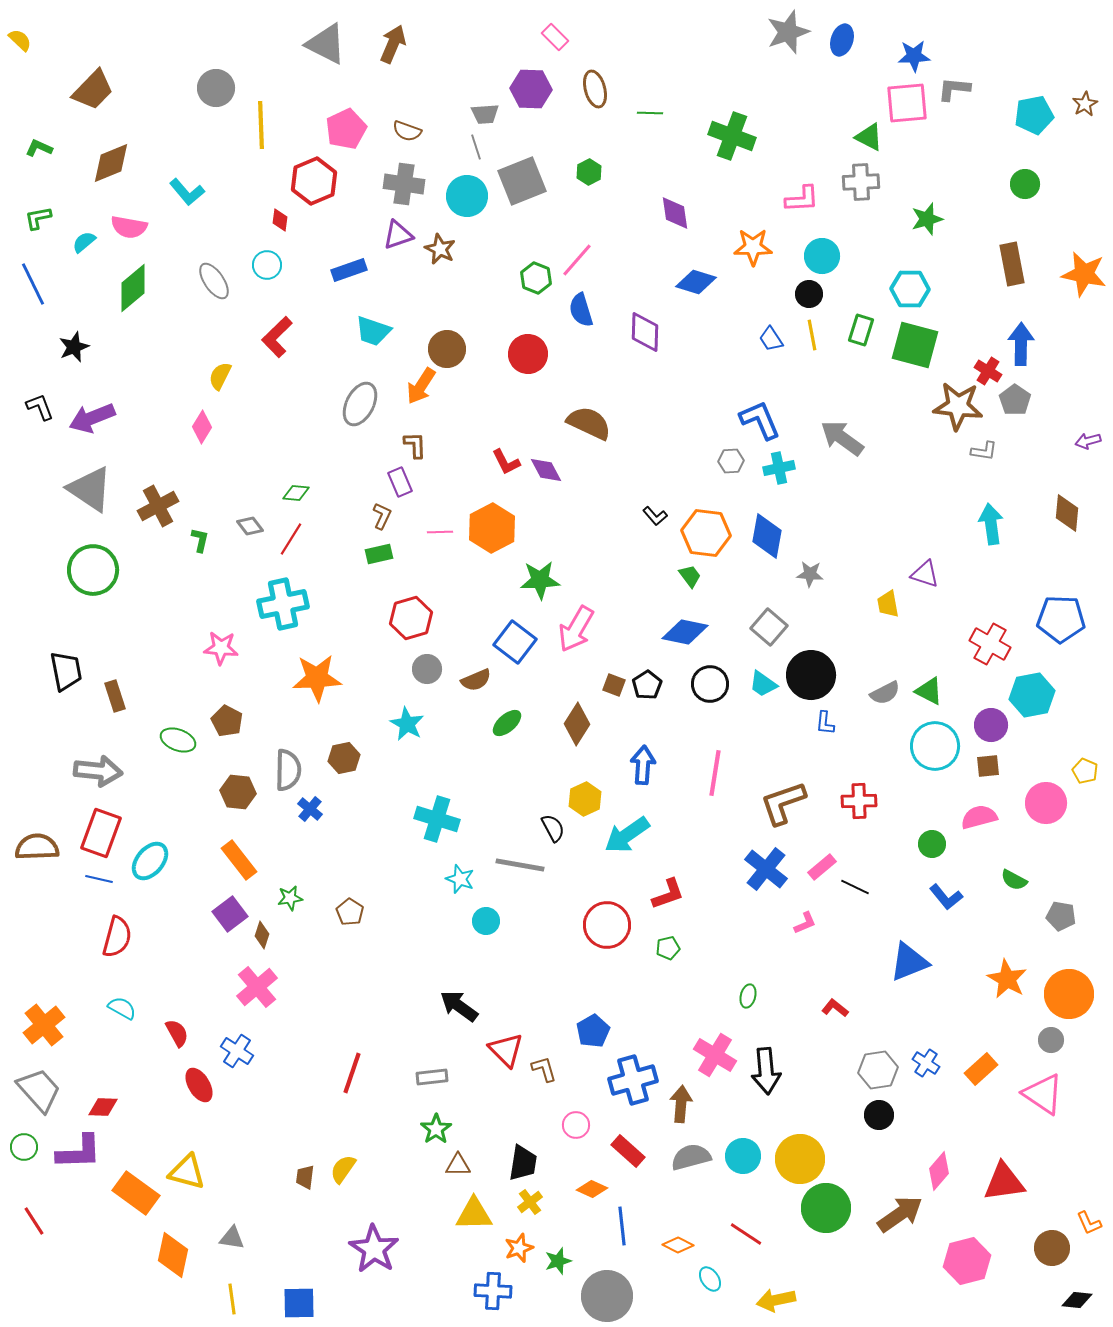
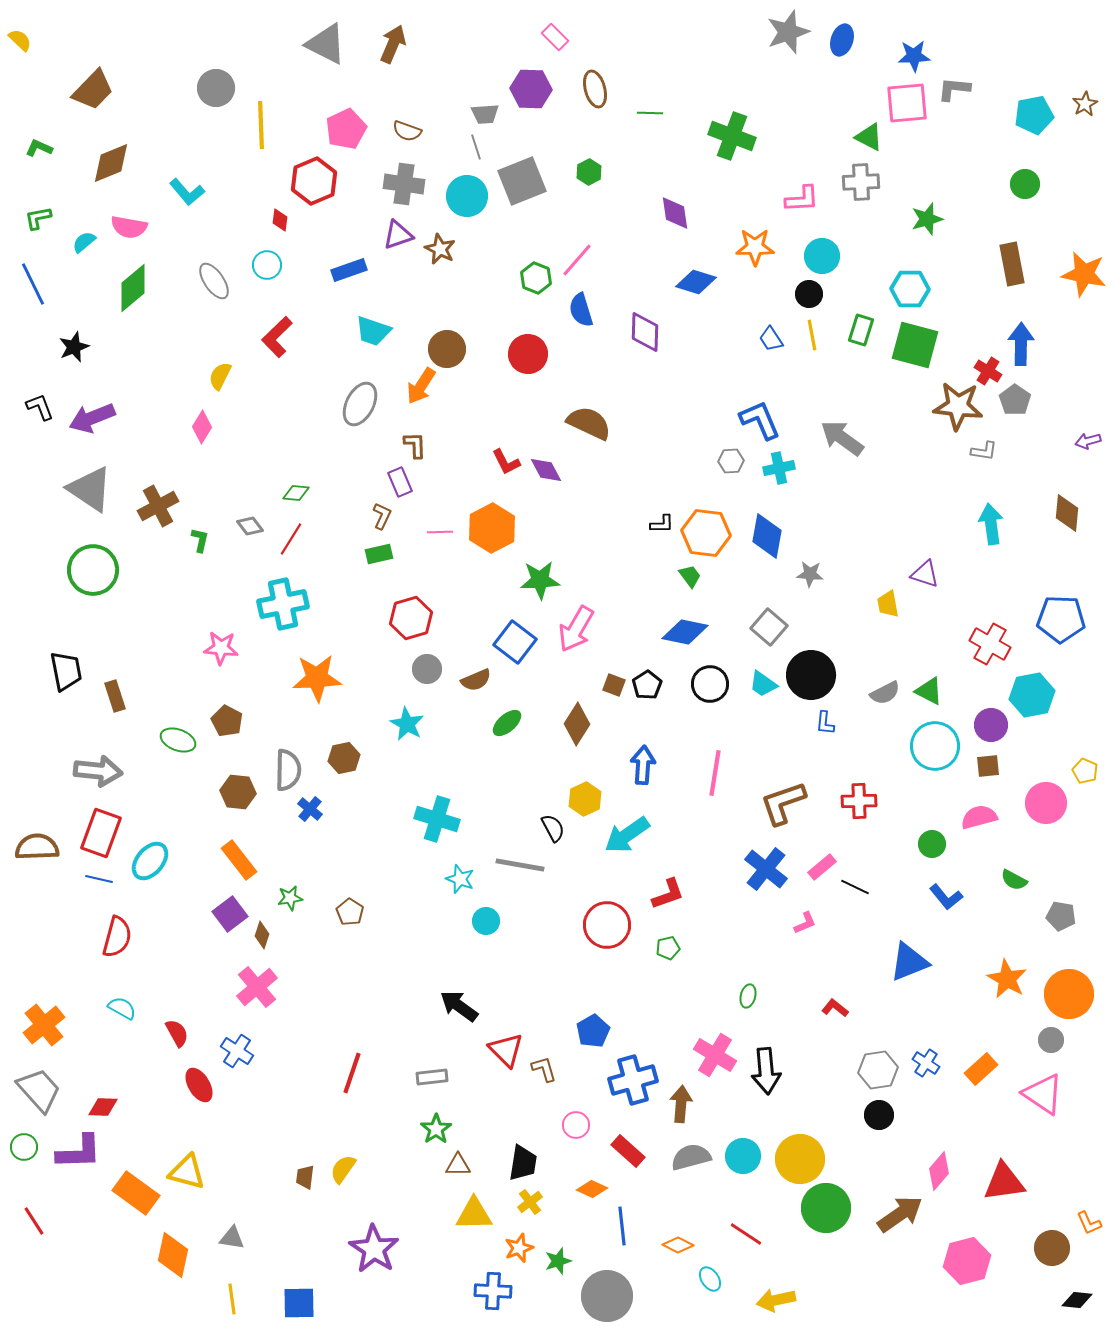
orange star at (753, 247): moved 2 px right
black L-shape at (655, 516): moved 7 px right, 8 px down; rotated 50 degrees counterclockwise
